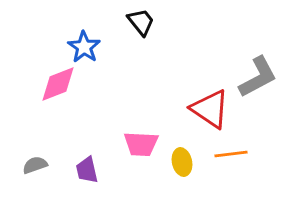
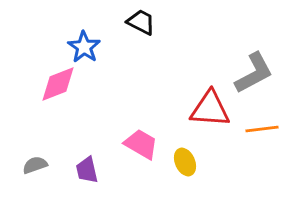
black trapezoid: rotated 24 degrees counterclockwise
gray L-shape: moved 4 px left, 4 px up
red triangle: rotated 30 degrees counterclockwise
pink trapezoid: rotated 153 degrees counterclockwise
orange line: moved 31 px right, 25 px up
yellow ellipse: moved 3 px right; rotated 12 degrees counterclockwise
